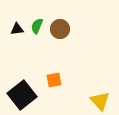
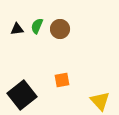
orange square: moved 8 px right
